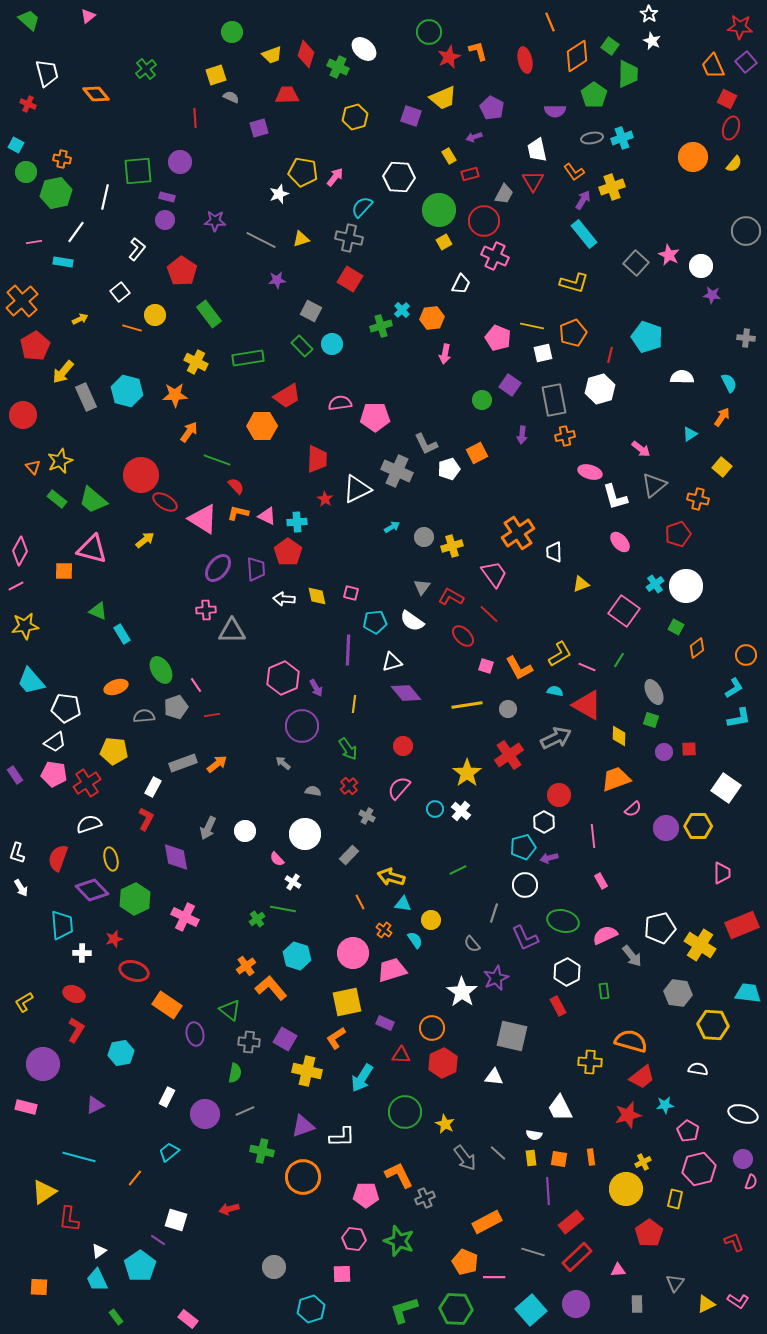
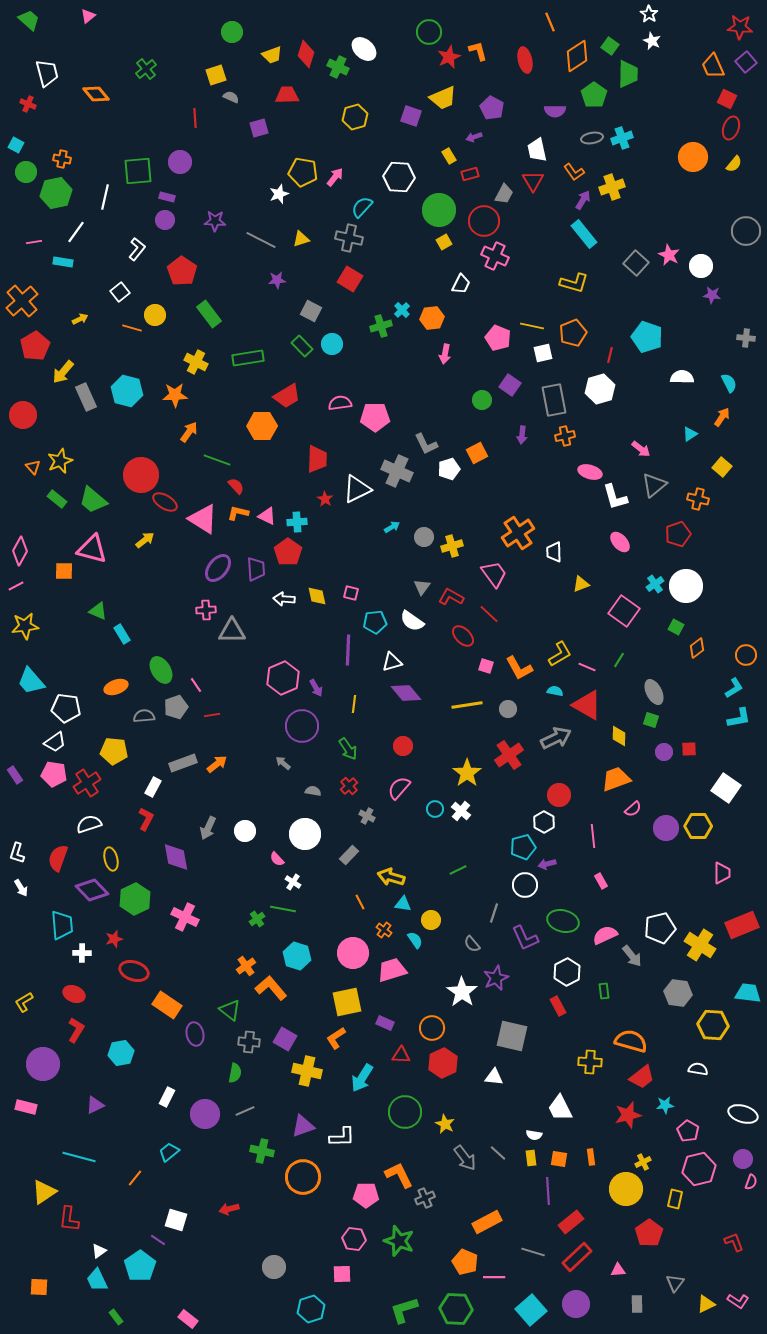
purple arrow at (549, 858): moved 2 px left, 6 px down
